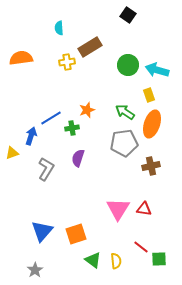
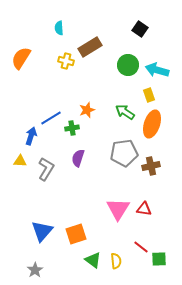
black square: moved 12 px right, 14 px down
orange semicircle: rotated 50 degrees counterclockwise
yellow cross: moved 1 px left, 1 px up; rotated 21 degrees clockwise
gray pentagon: moved 10 px down
yellow triangle: moved 8 px right, 8 px down; rotated 24 degrees clockwise
